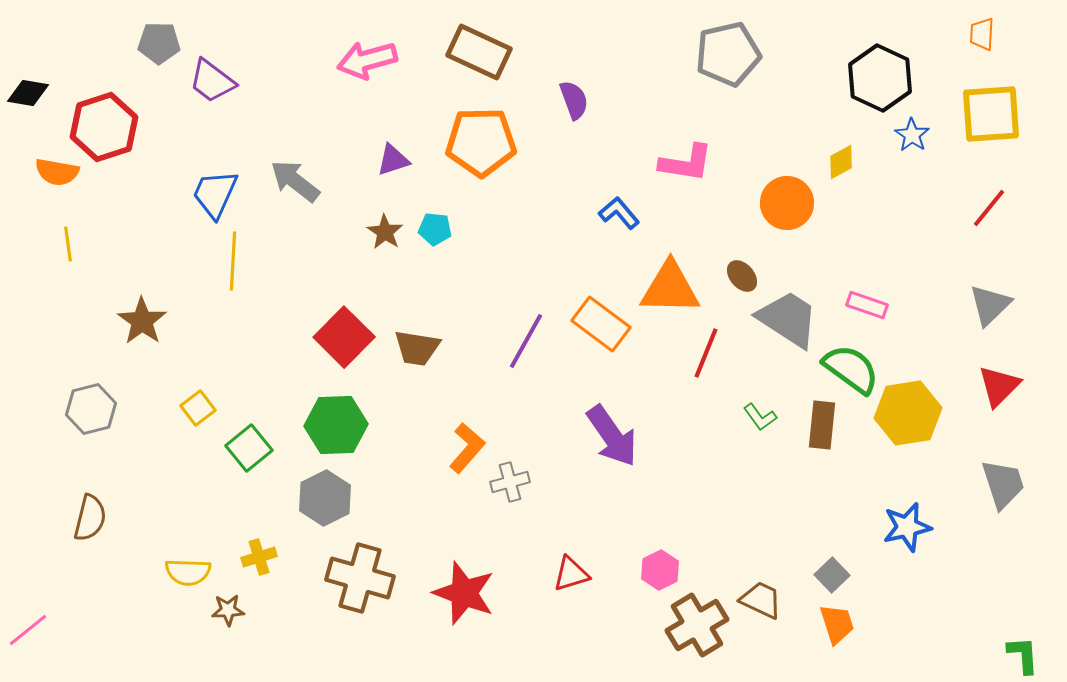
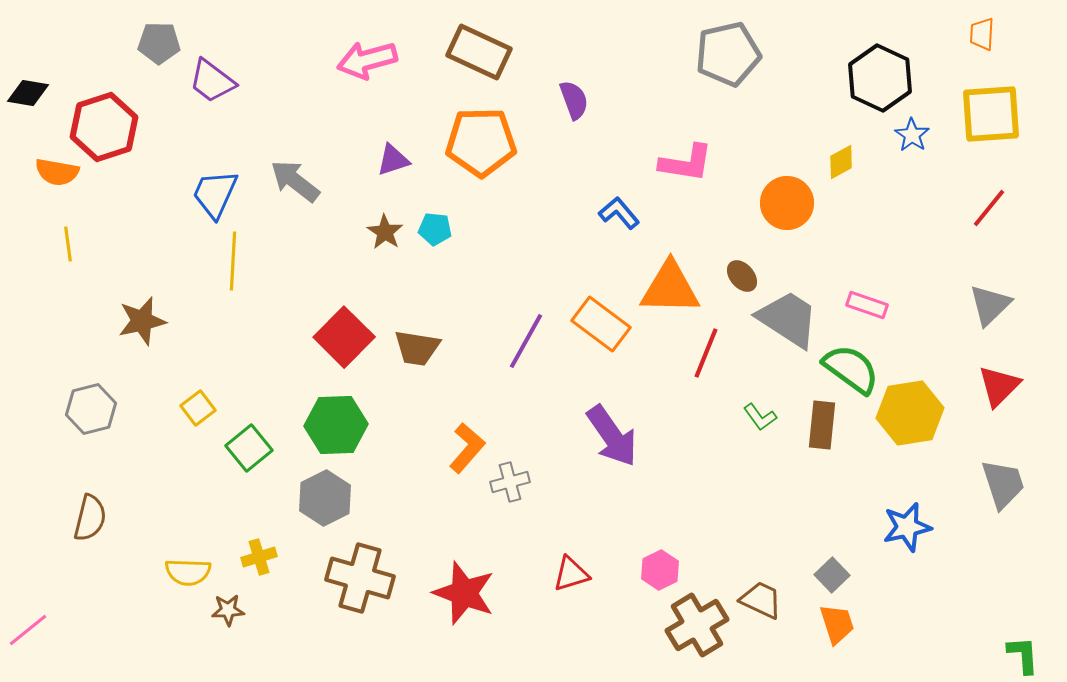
brown star at (142, 321): rotated 24 degrees clockwise
yellow hexagon at (908, 413): moved 2 px right
